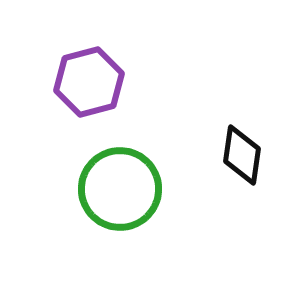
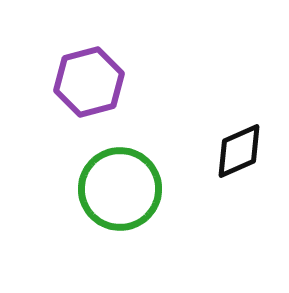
black diamond: moved 3 px left, 4 px up; rotated 58 degrees clockwise
